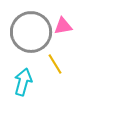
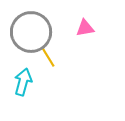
pink triangle: moved 22 px right, 2 px down
yellow line: moved 7 px left, 7 px up
